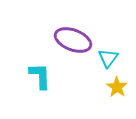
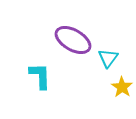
purple ellipse: rotated 9 degrees clockwise
yellow star: moved 5 px right
